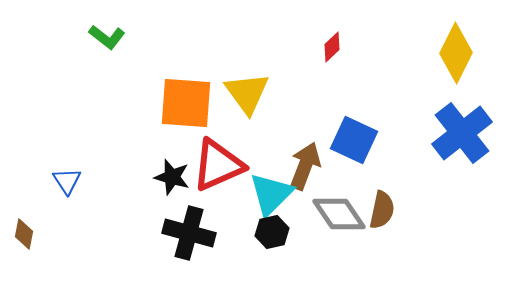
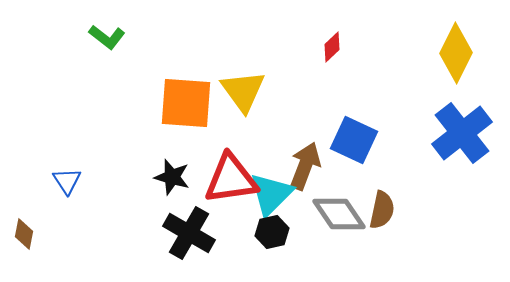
yellow triangle: moved 4 px left, 2 px up
red triangle: moved 13 px right, 14 px down; rotated 16 degrees clockwise
black cross: rotated 15 degrees clockwise
